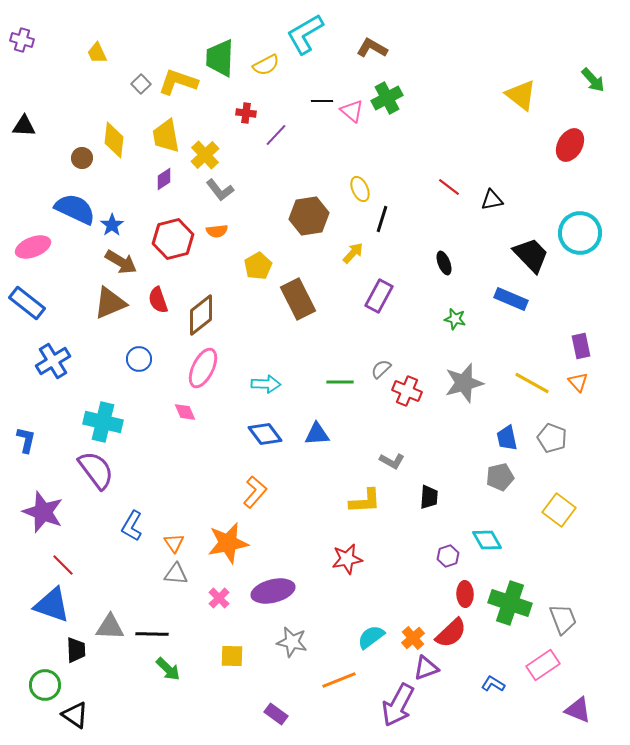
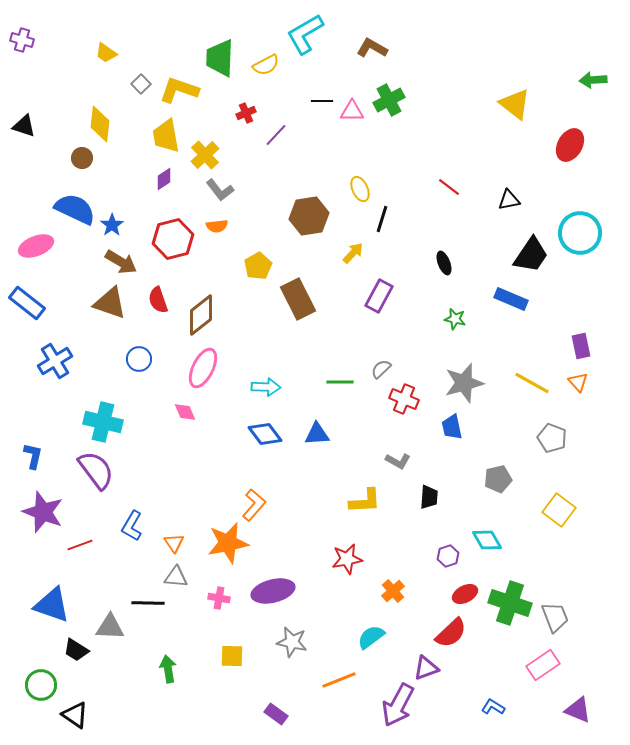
yellow trapezoid at (97, 53): moved 9 px right; rotated 30 degrees counterclockwise
green arrow at (593, 80): rotated 128 degrees clockwise
yellow L-shape at (178, 82): moved 1 px right, 8 px down
yellow triangle at (521, 95): moved 6 px left, 9 px down
green cross at (387, 98): moved 2 px right, 2 px down
pink triangle at (352, 111): rotated 40 degrees counterclockwise
red cross at (246, 113): rotated 30 degrees counterclockwise
black triangle at (24, 126): rotated 15 degrees clockwise
yellow diamond at (114, 140): moved 14 px left, 16 px up
black triangle at (492, 200): moved 17 px right
orange semicircle at (217, 231): moved 5 px up
pink ellipse at (33, 247): moved 3 px right, 1 px up
black trapezoid at (531, 255): rotated 78 degrees clockwise
brown triangle at (110, 303): rotated 42 degrees clockwise
blue cross at (53, 361): moved 2 px right
cyan arrow at (266, 384): moved 3 px down
red cross at (407, 391): moved 3 px left, 8 px down
blue trapezoid at (507, 438): moved 55 px left, 11 px up
blue L-shape at (26, 440): moved 7 px right, 16 px down
gray L-shape at (392, 461): moved 6 px right
gray pentagon at (500, 477): moved 2 px left, 2 px down
orange L-shape at (255, 492): moved 1 px left, 13 px down
red line at (63, 565): moved 17 px right, 20 px up; rotated 65 degrees counterclockwise
gray triangle at (176, 574): moved 3 px down
red ellipse at (465, 594): rotated 65 degrees clockwise
pink cross at (219, 598): rotated 35 degrees counterclockwise
gray trapezoid at (563, 619): moved 8 px left, 2 px up
black line at (152, 634): moved 4 px left, 31 px up
orange cross at (413, 638): moved 20 px left, 47 px up
black trapezoid at (76, 650): rotated 124 degrees clockwise
green arrow at (168, 669): rotated 144 degrees counterclockwise
blue L-shape at (493, 684): moved 23 px down
green circle at (45, 685): moved 4 px left
